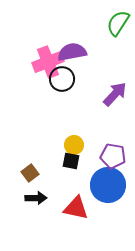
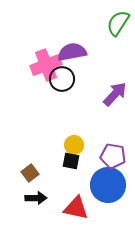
pink cross: moved 2 px left, 3 px down
